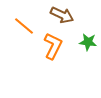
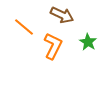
orange line: moved 1 px down
green star: rotated 24 degrees clockwise
